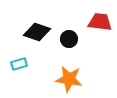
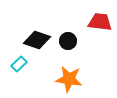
black diamond: moved 8 px down
black circle: moved 1 px left, 2 px down
cyan rectangle: rotated 28 degrees counterclockwise
